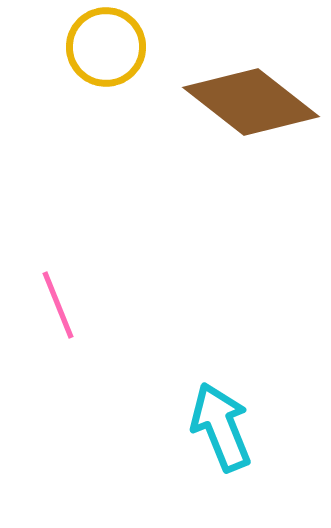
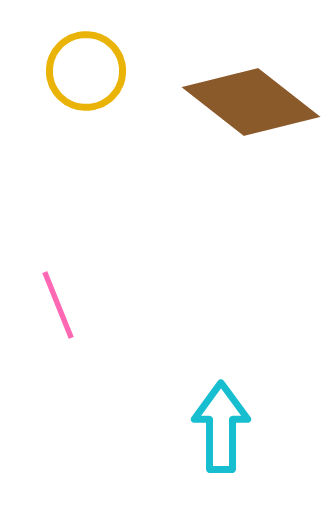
yellow circle: moved 20 px left, 24 px down
cyan arrow: rotated 22 degrees clockwise
